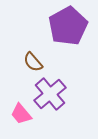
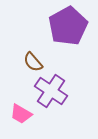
purple cross: moved 1 px right, 3 px up; rotated 16 degrees counterclockwise
pink trapezoid: rotated 20 degrees counterclockwise
